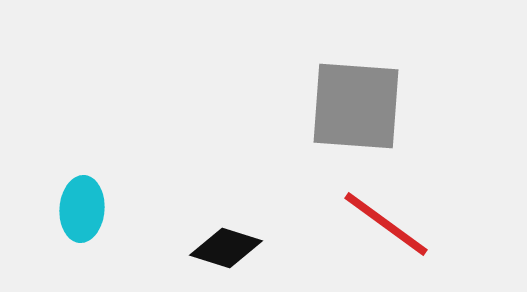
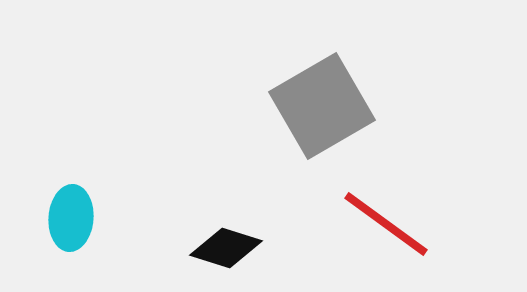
gray square: moved 34 px left; rotated 34 degrees counterclockwise
cyan ellipse: moved 11 px left, 9 px down
